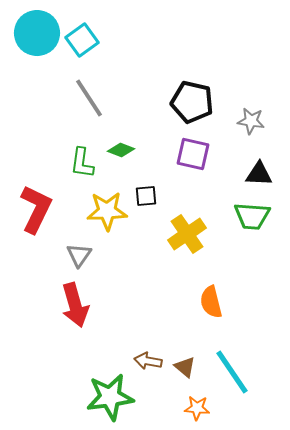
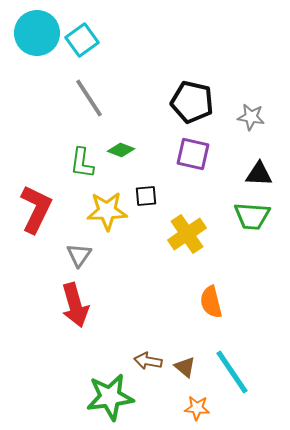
gray star: moved 4 px up
